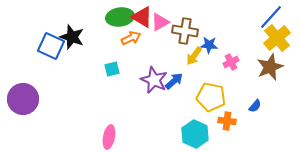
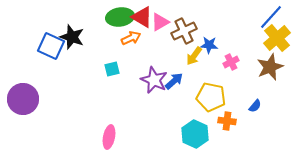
brown cross: moved 1 px left; rotated 35 degrees counterclockwise
